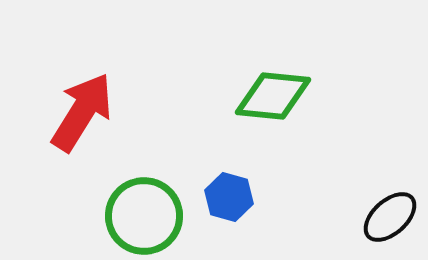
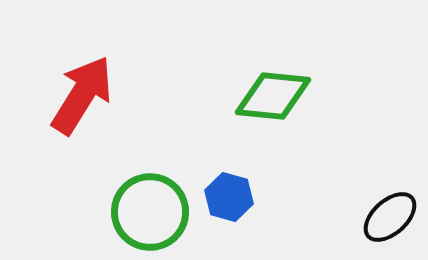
red arrow: moved 17 px up
green circle: moved 6 px right, 4 px up
